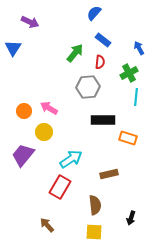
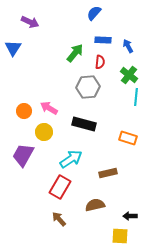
blue rectangle: rotated 35 degrees counterclockwise
blue arrow: moved 11 px left, 2 px up
green cross: moved 2 px down; rotated 24 degrees counterclockwise
black rectangle: moved 19 px left, 4 px down; rotated 15 degrees clockwise
purple trapezoid: rotated 10 degrees counterclockwise
brown rectangle: moved 1 px left, 1 px up
brown semicircle: rotated 96 degrees counterclockwise
black arrow: moved 1 px left, 2 px up; rotated 72 degrees clockwise
brown arrow: moved 12 px right, 6 px up
yellow square: moved 26 px right, 4 px down
